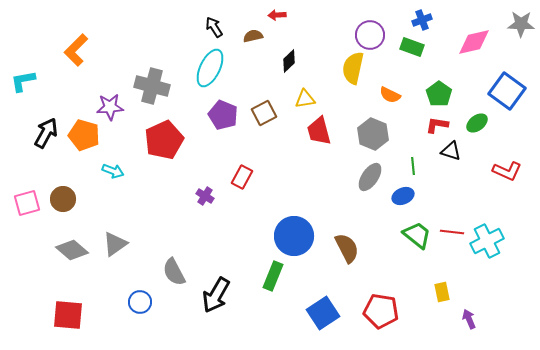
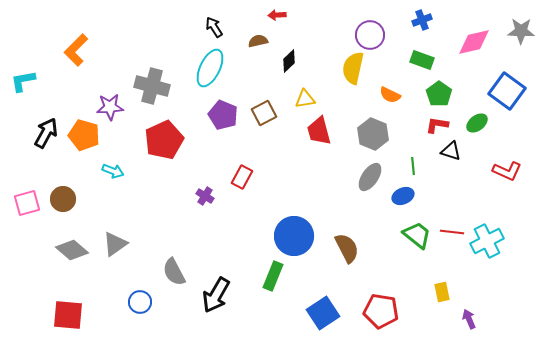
gray star at (521, 24): moved 7 px down
brown semicircle at (253, 36): moved 5 px right, 5 px down
green rectangle at (412, 47): moved 10 px right, 13 px down
